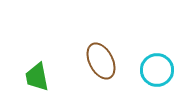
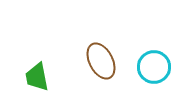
cyan circle: moved 3 px left, 3 px up
